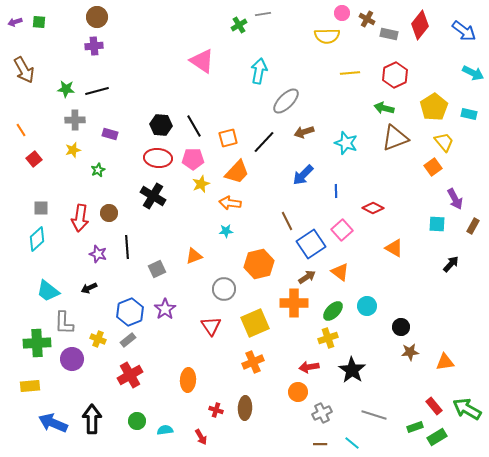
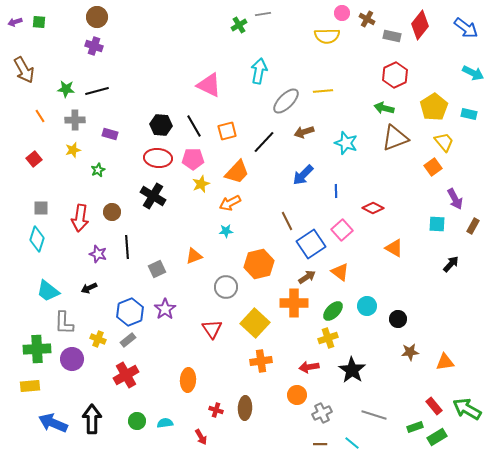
blue arrow at (464, 31): moved 2 px right, 3 px up
gray rectangle at (389, 34): moved 3 px right, 2 px down
purple cross at (94, 46): rotated 24 degrees clockwise
pink triangle at (202, 61): moved 7 px right, 24 px down; rotated 8 degrees counterclockwise
yellow line at (350, 73): moved 27 px left, 18 px down
orange line at (21, 130): moved 19 px right, 14 px up
orange square at (228, 138): moved 1 px left, 7 px up
orange arrow at (230, 203): rotated 35 degrees counterclockwise
brown circle at (109, 213): moved 3 px right, 1 px up
cyan diamond at (37, 239): rotated 30 degrees counterclockwise
gray circle at (224, 289): moved 2 px right, 2 px up
yellow square at (255, 323): rotated 24 degrees counterclockwise
red triangle at (211, 326): moved 1 px right, 3 px down
black circle at (401, 327): moved 3 px left, 8 px up
green cross at (37, 343): moved 6 px down
orange cross at (253, 362): moved 8 px right, 1 px up; rotated 15 degrees clockwise
red cross at (130, 375): moved 4 px left
orange circle at (298, 392): moved 1 px left, 3 px down
cyan semicircle at (165, 430): moved 7 px up
